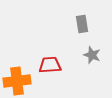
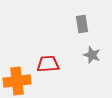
red trapezoid: moved 2 px left, 1 px up
